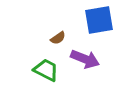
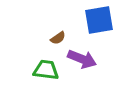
purple arrow: moved 3 px left
green trapezoid: rotated 20 degrees counterclockwise
